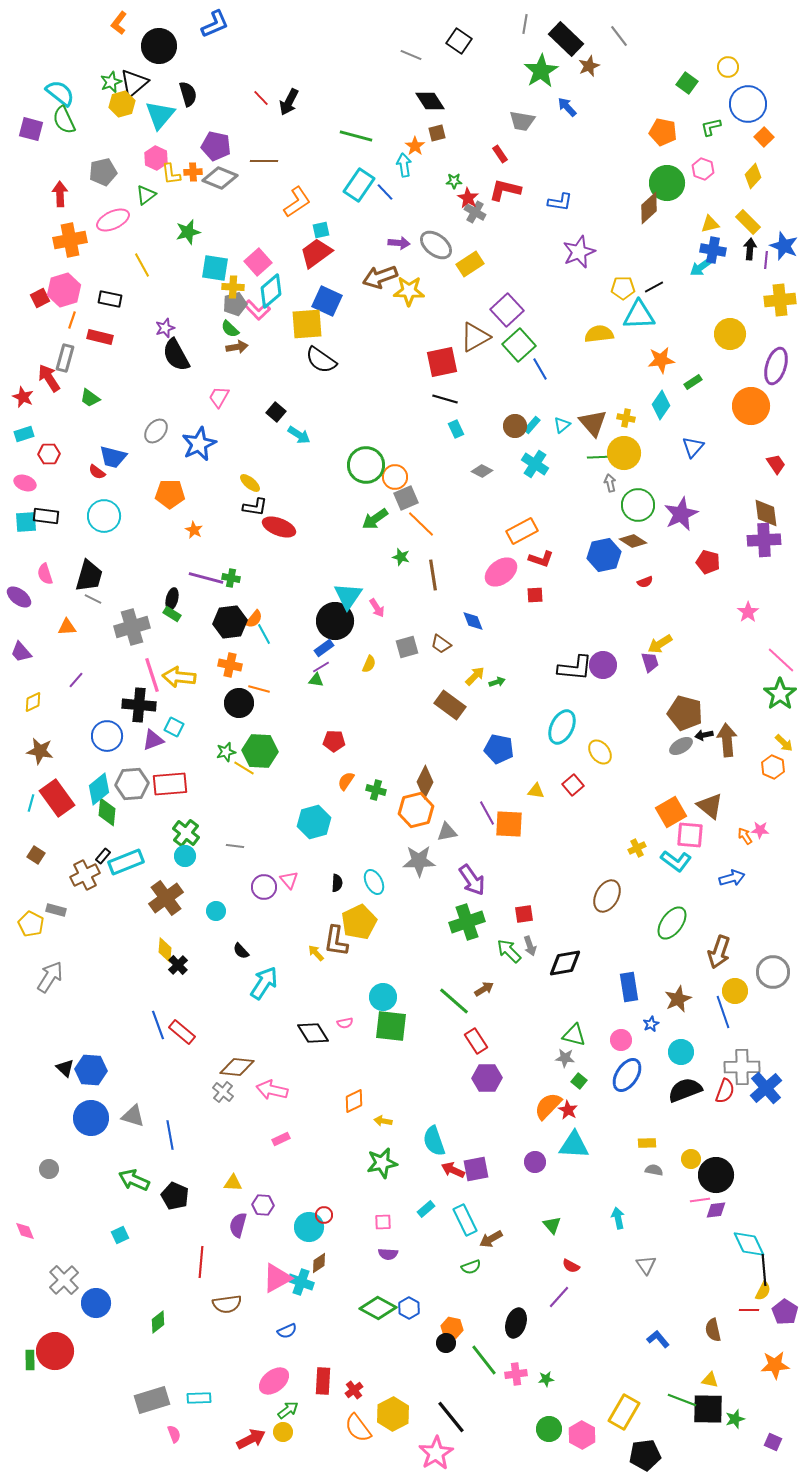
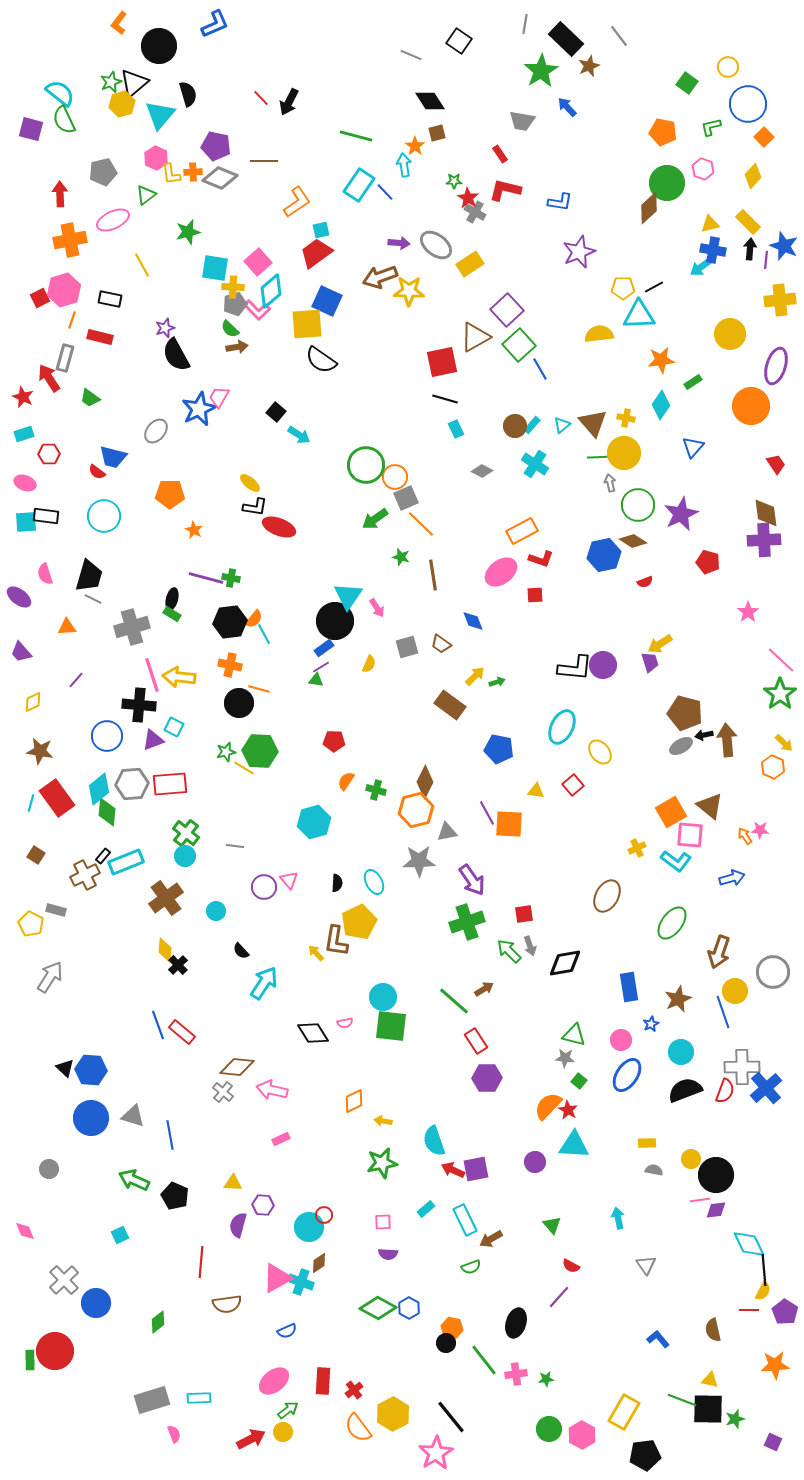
blue star at (199, 444): moved 35 px up
